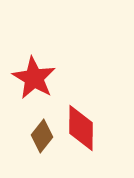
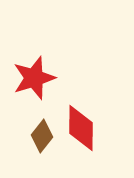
red star: rotated 24 degrees clockwise
